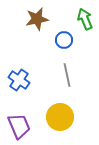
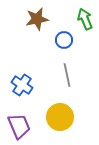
blue cross: moved 3 px right, 5 px down
